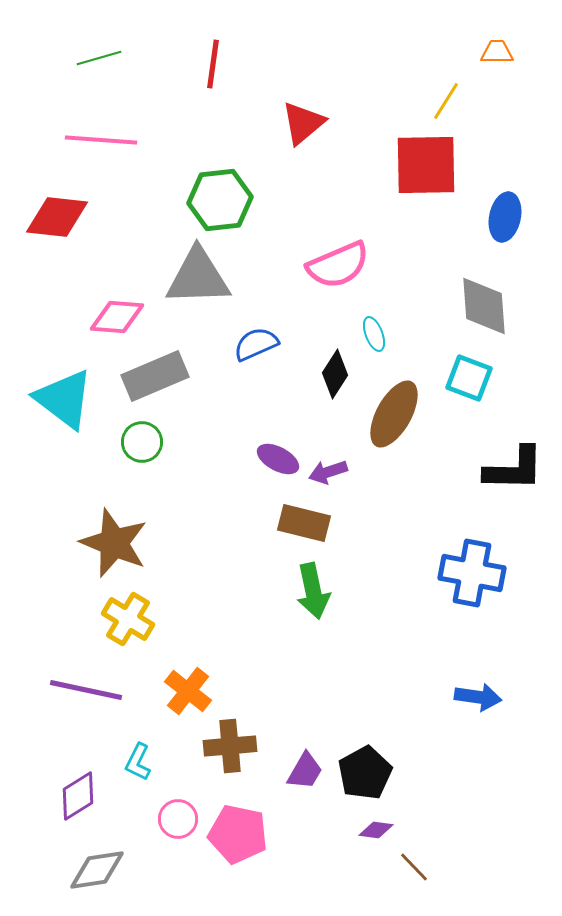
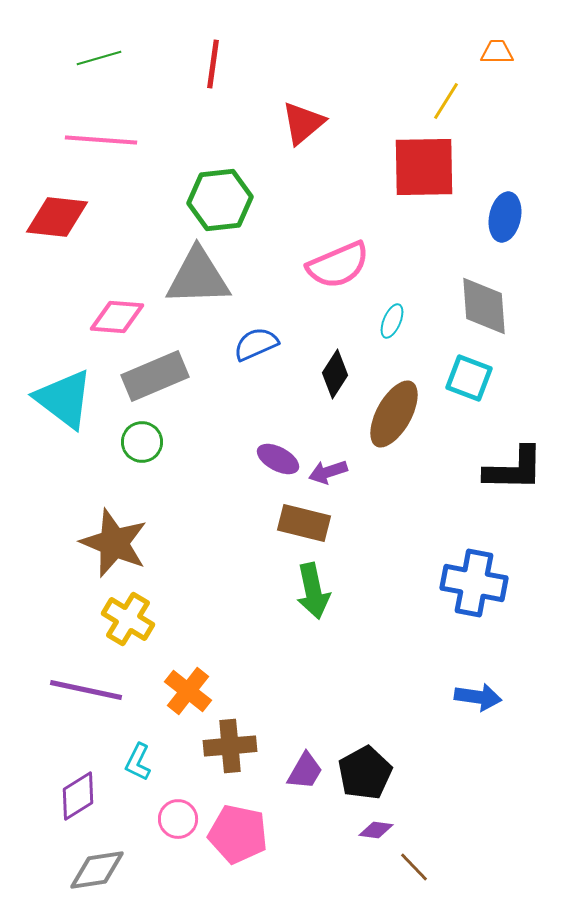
red square at (426, 165): moved 2 px left, 2 px down
cyan ellipse at (374, 334): moved 18 px right, 13 px up; rotated 44 degrees clockwise
blue cross at (472, 573): moved 2 px right, 10 px down
